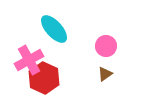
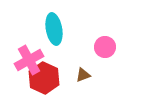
cyan ellipse: rotated 32 degrees clockwise
pink circle: moved 1 px left, 1 px down
brown triangle: moved 22 px left, 1 px down; rotated 14 degrees clockwise
